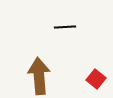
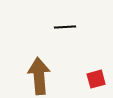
red square: rotated 36 degrees clockwise
